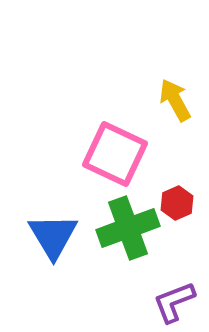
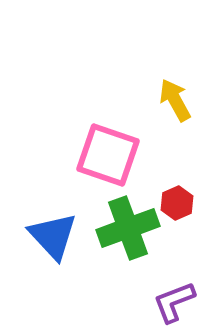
pink square: moved 7 px left, 1 px down; rotated 6 degrees counterclockwise
blue triangle: rotated 12 degrees counterclockwise
